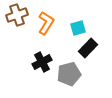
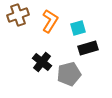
brown cross: moved 1 px right
orange L-shape: moved 4 px right, 2 px up
black rectangle: rotated 30 degrees clockwise
black cross: rotated 24 degrees counterclockwise
